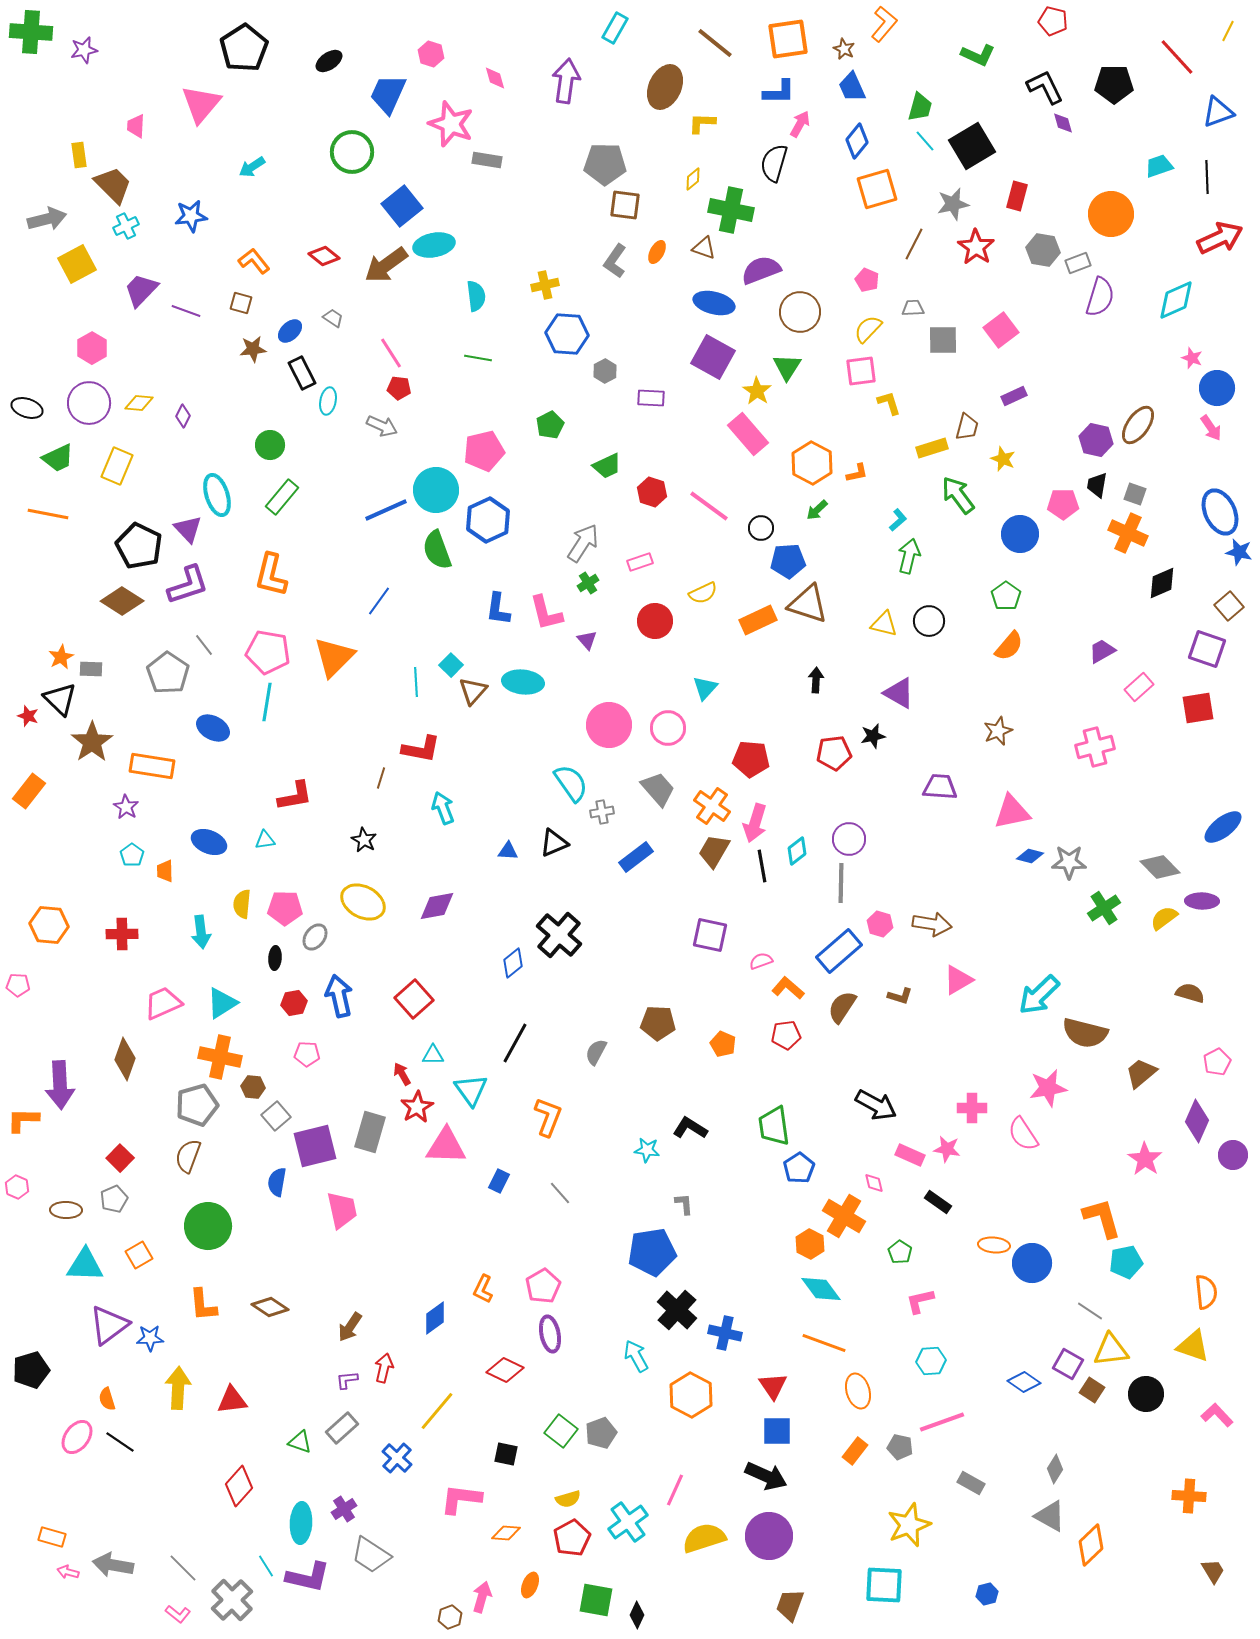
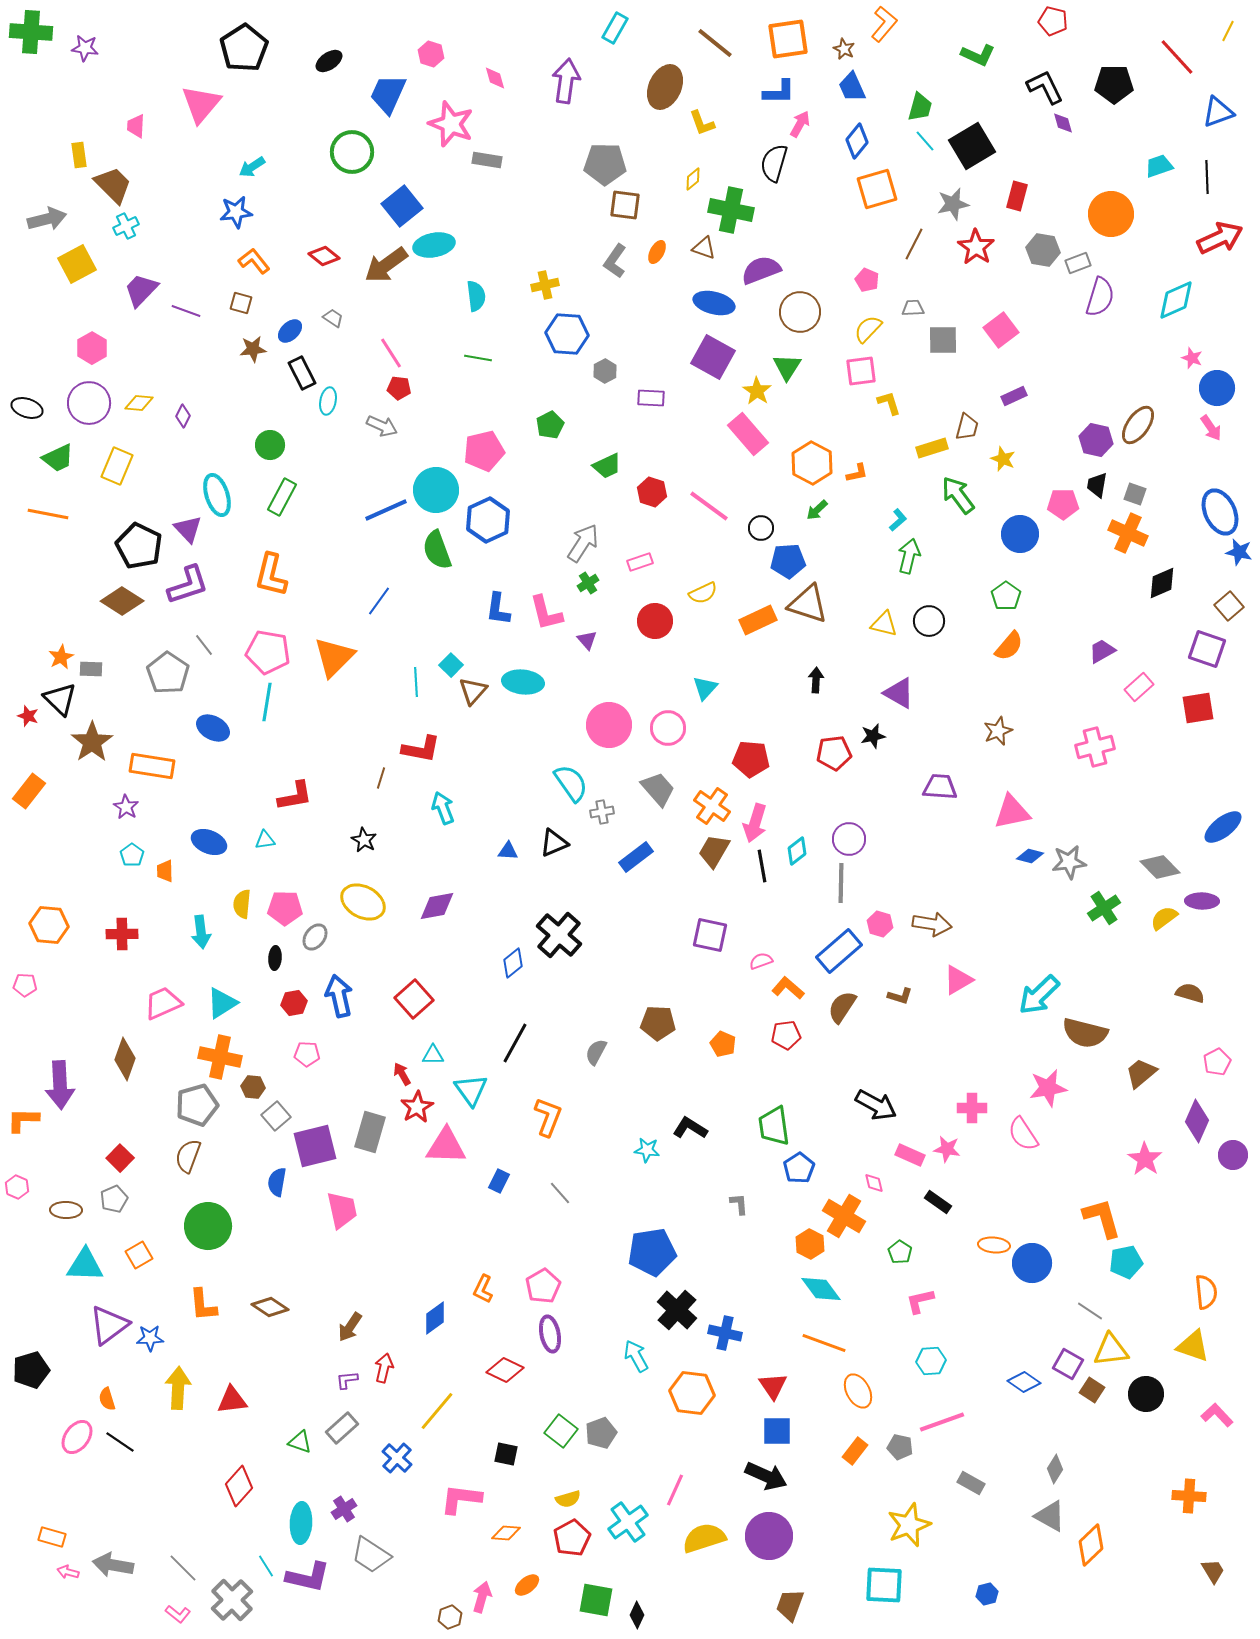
purple star at (84, 50): moved 1 px right, 2 px up; rotated 20 degrees clockwise
yellow L-shape at (702, 123): rotated 112 degrees counterclockwise
blue star at (191, 216): moved 45 px right, 4 px up
green rectangle at (282, 497): rotated 12 degrees counterclockwise
gray star at (1069, 862): rotated 8 degrees counterclockwise
pink pentagon at (18, 985): moved 7 px right
gray L-shape at (684, 1204): moved 55 px right
orange ellipse at (858, 1391): rotated 12 degrees counterclockwise
orange hexagon at (691, 1395): moved 1 px right, 2 px up; rotated 21 degrees counterclockwise
orange ellipse at (530, 1585): moved 3 px left; rotated 30 degrees clockwise
